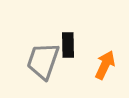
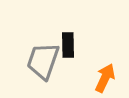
orange arrow: moved 13 px down
